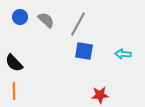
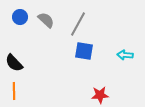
cyan arrow: moved 2 px right, 1 px down
